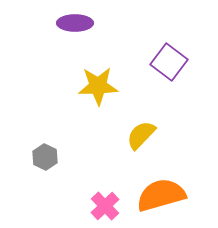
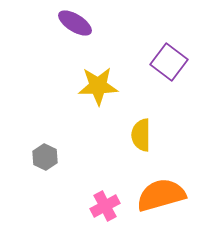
purple ellipse: rotated 32 degrees clockwise
yellow semicircle: rotated 44 degrees counterclockwise
pink cross: rotated 16 degrees clockwise
